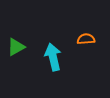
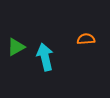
cyan arrow: moved 8 px left
